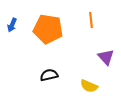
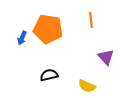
blue arrow: moved 10 px right, 13 px down
yellow semicircle: moved 2 px left
